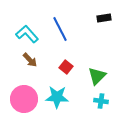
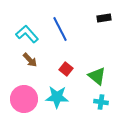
red square: moved 2 px down
green triangle: rotated 36 degrees counterclockwise
cyan cross: moved 1 px down
